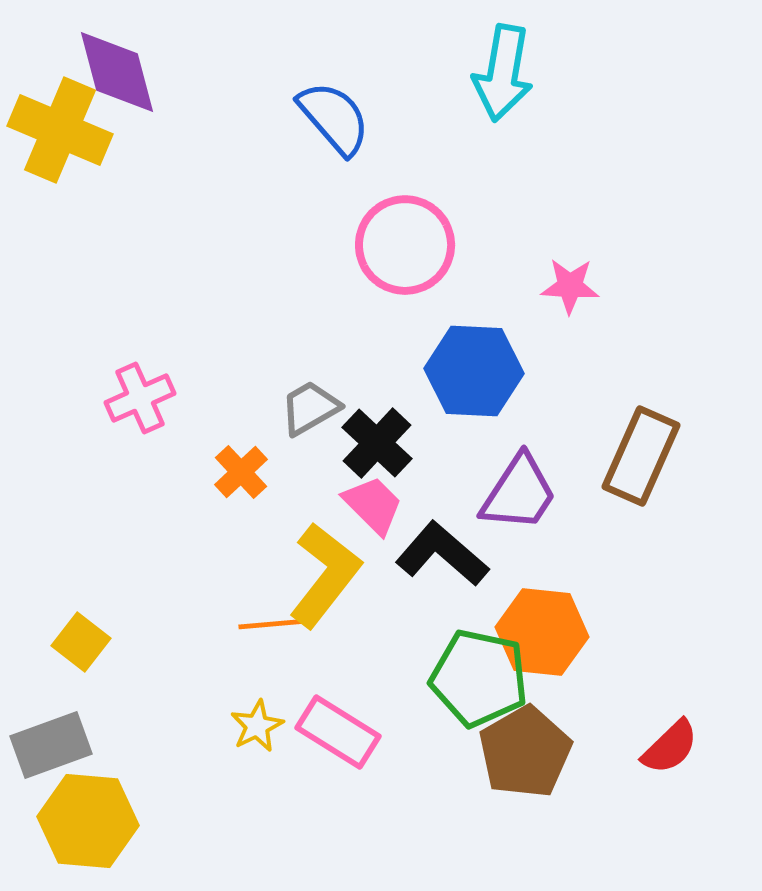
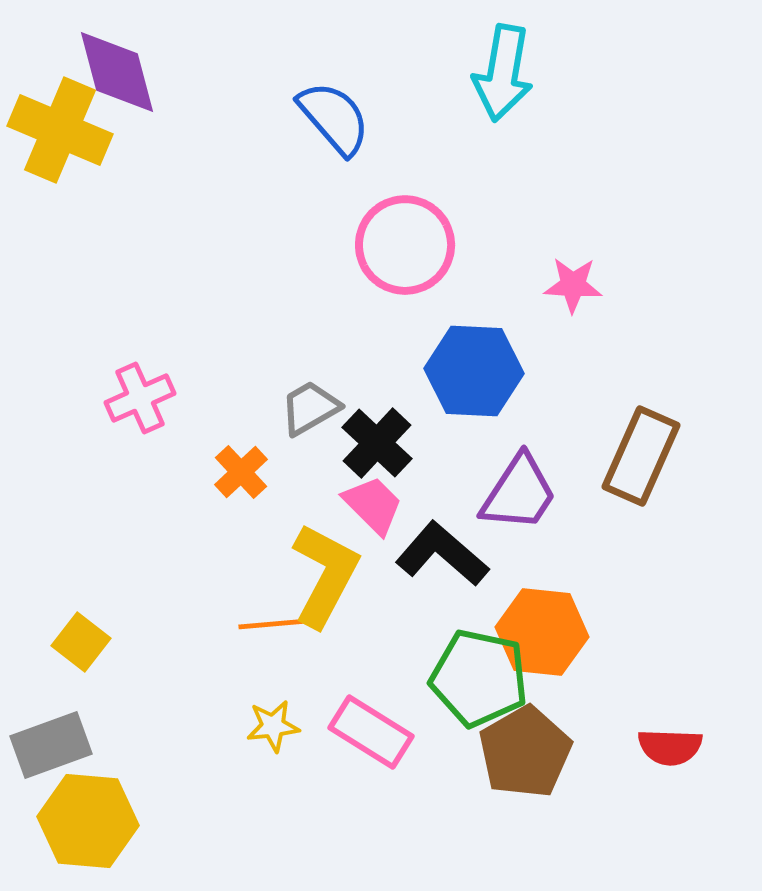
pink star: moved 3 px right, 1 px up
yellow L-shape: rotated 10 degrees counterclockwise
yellow star: moved 16 px right; rotated 20 degrees clockwise
pink rectangle: moved 33 px right
red semicircle: rotated 46 degrees clockwise
